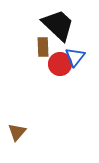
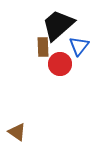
black trapezoid: rotated 84 degrees counterclockwise
blue triangle: moved 4 px right, 11 px up
brown triangle: rotated 36 degrees counterclockwise
